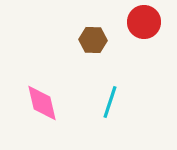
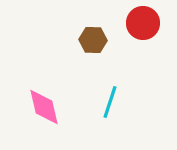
red circle: moved 1 px left, 1 px down
pink diamond: moved 2 px right, 4 px down
